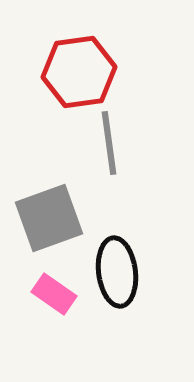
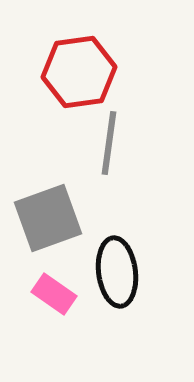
gray line: rotated 16 degrees clockwise
gray square: moved 1 px left
